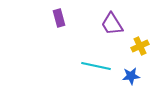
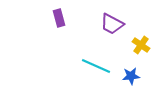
purple trapezoid: rotated 30 degrees counterclockwise
yellow cross: moved 1 px right, 1 px up; rotated 30 degrees counterclockwise
cyan line: rotated 12 degrees clockwise
